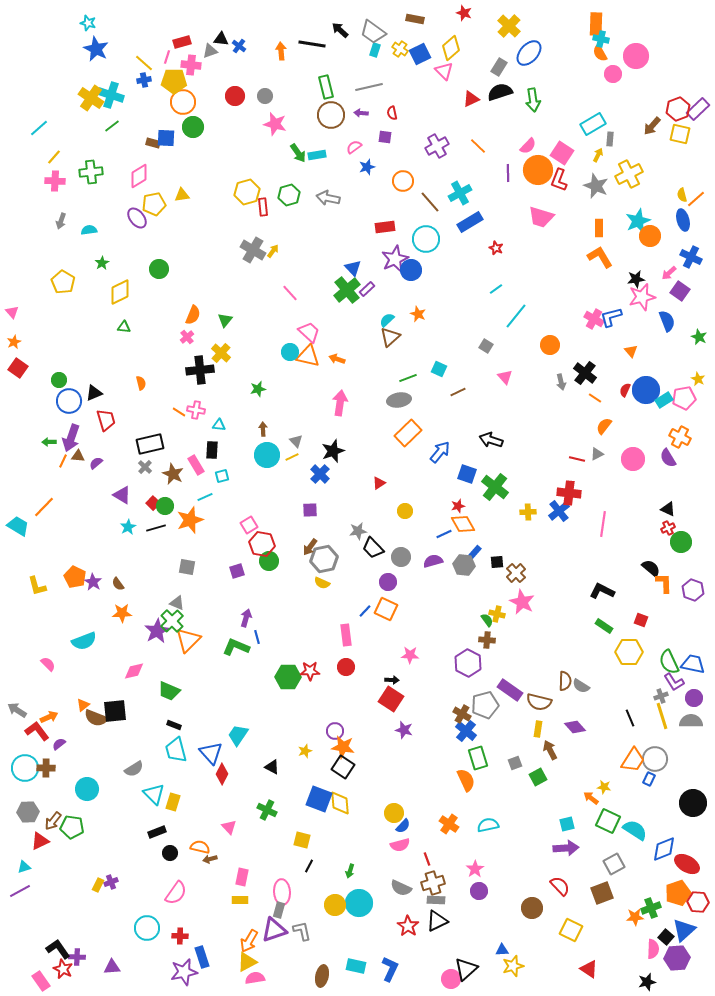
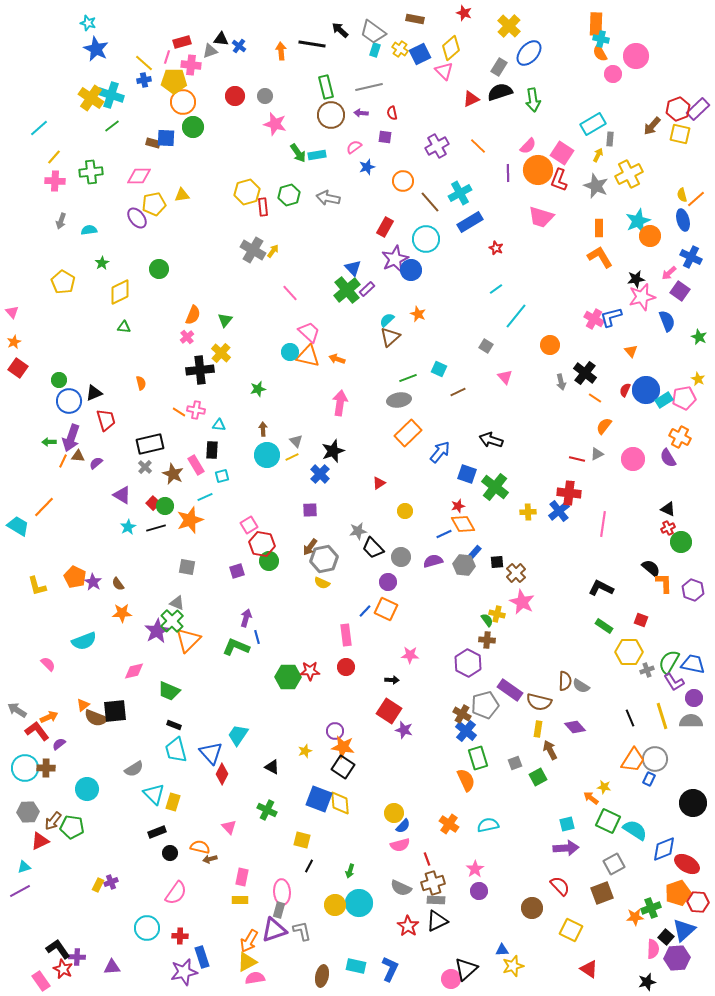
pink diamond at (139, 176): rotated 30 degrees clockwise
red rectangle at (385, 227): rotated 54 degrees counterclockwise
black L-shape at (602, 591): moved 1 px left, 3 px up
green semicircle at (669, 662): rotated 55 degrees clockwise
gray cross at (661, 696): moved 14 px left, 26 px up
red square at (391, 699): moved 2 px left, 12 px down
